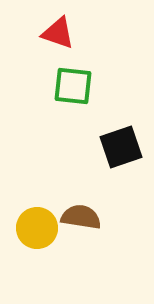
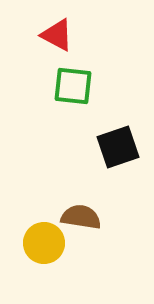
red triangle: moved 1 px left, 2 px down; rotated 9 degrees clockwise
black square: moved 3 px left
yellow circle: moved 7 px right, 15 px down
